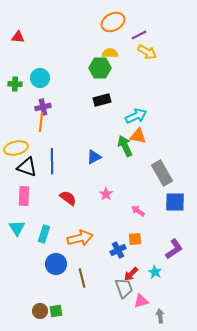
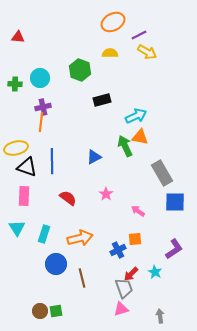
green hexagon: moved 20 px left, 2 px down; rotated 20 degrees clockwise
orange triangle: moved 2 px right, 1 px down
pink triangle: moved 20 px left, 8 px down
